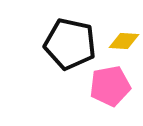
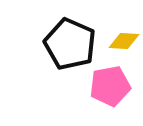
black pentagon: rotated 12 degrees clockwise
